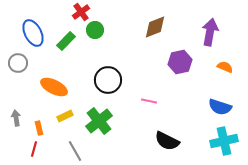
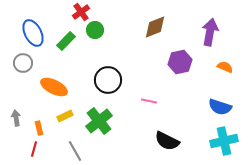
gray circle: moved 5 px right
